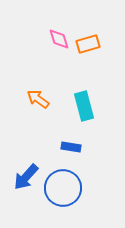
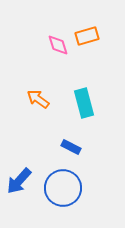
pink diamond: moved 1 px left, 6 px down
orange rectangle: moved 1 px left, 8 px up
cyan rectangle: moved 3 px up
blue rectangle: rotated 18 degrees clockwise
blue arrow: moved 7 px left, 4 px down
